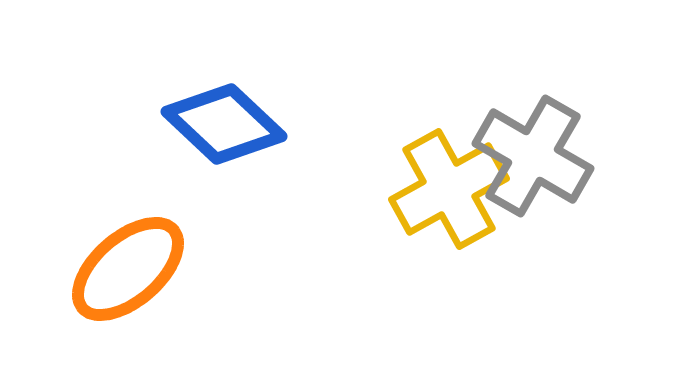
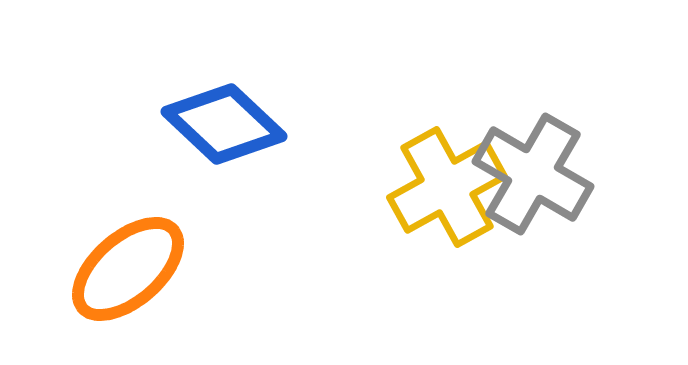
gray cross: moved 18 px down
yellow cross: moved 2 px left, 2 px up
